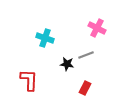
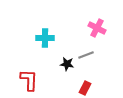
cyan cross: rotated 18 degrees counterclockwise
